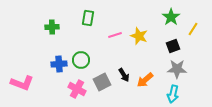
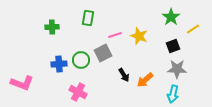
yellow line: rotated 24 degrees clockwise
gray square: moved 1 px right, 29 px up
pink cross: moved 1 px right, 3 px down
